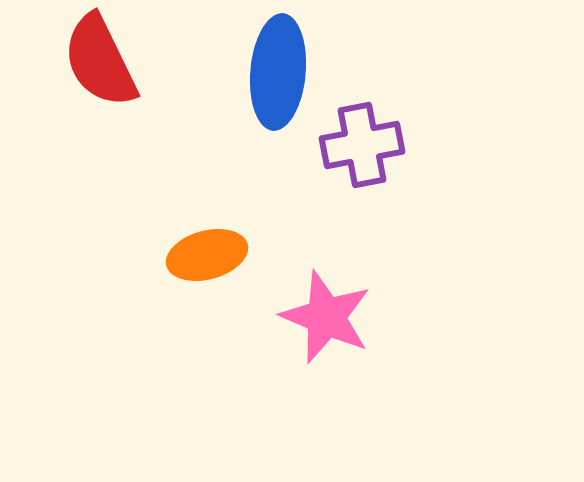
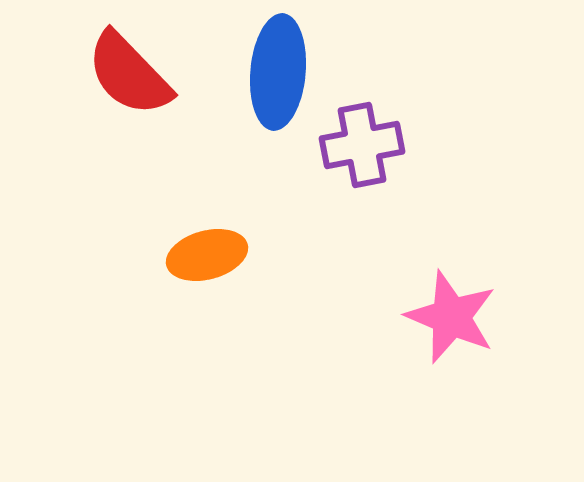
red semicircle: moved 29 px right, 13 px down; rotated 18 degrees counterclockwise
pink star: moved 125 px right
